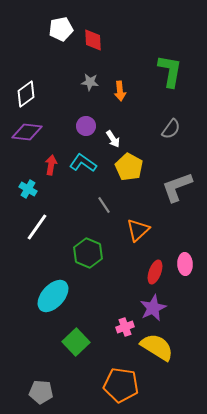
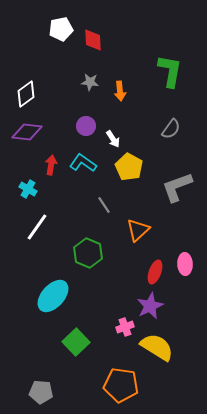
purple star: moved 3 px left, 2 px up
